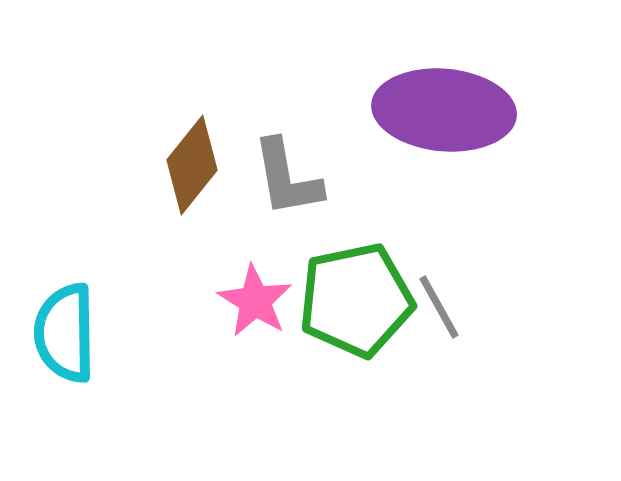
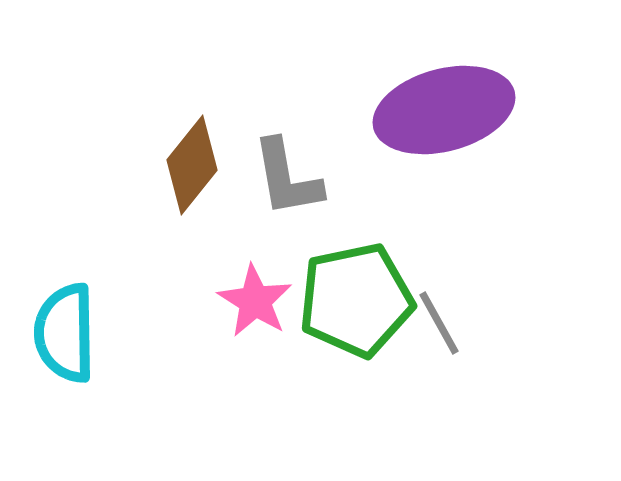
purple ellipse: rotated 20 degrees counterclockwise
gray line: moved 16 px down
